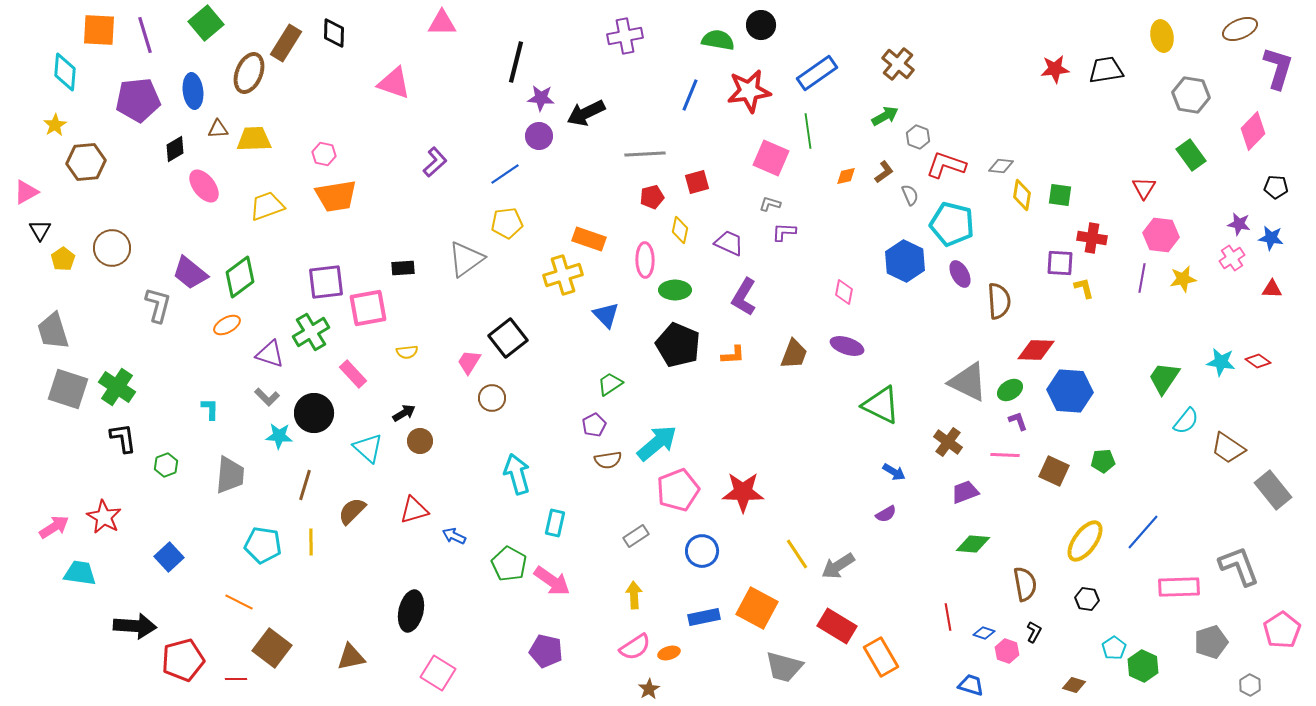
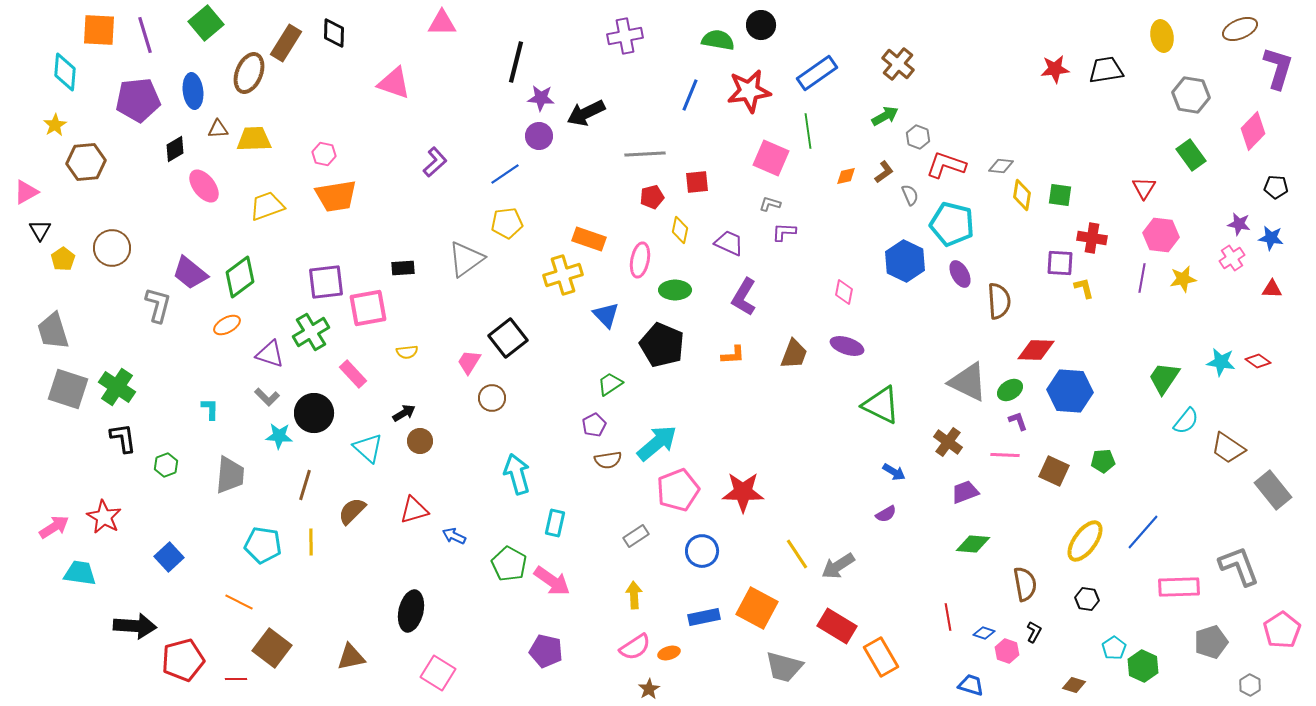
red square at (697, 182): rotated 10 degrees clockwise
pink ellipse at (645, 260): moved 5 px left; rotated 12 degrees clockwise
black pentagon at (678, 345): moved 16 px left
